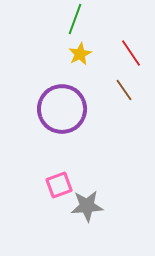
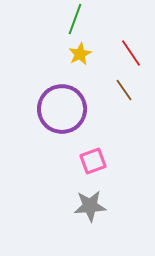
pink square: moved 34 px right, 24 px up
gray star: moved 3 px right
